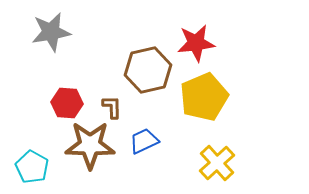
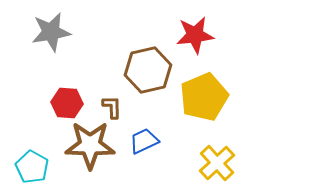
red star: moved 1 px left, 8 px up
